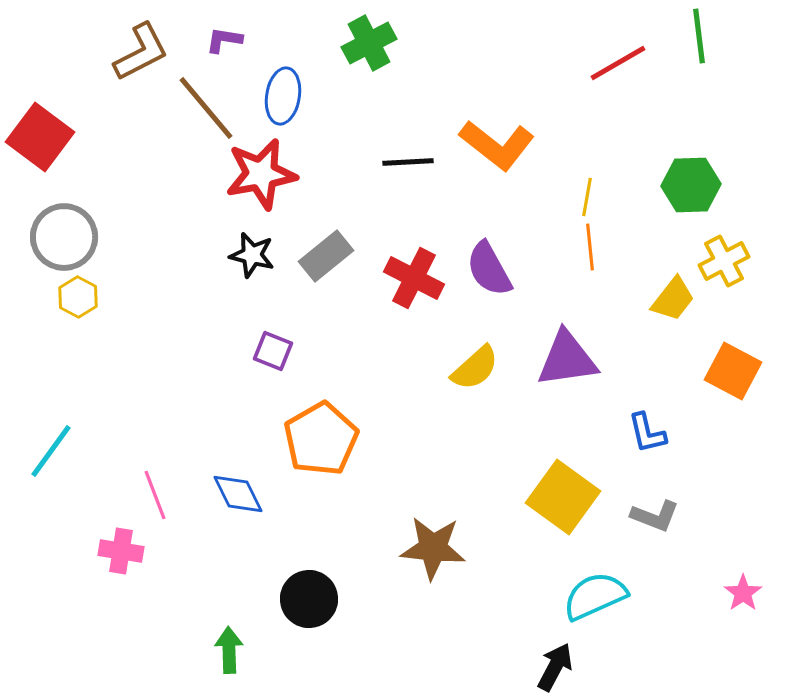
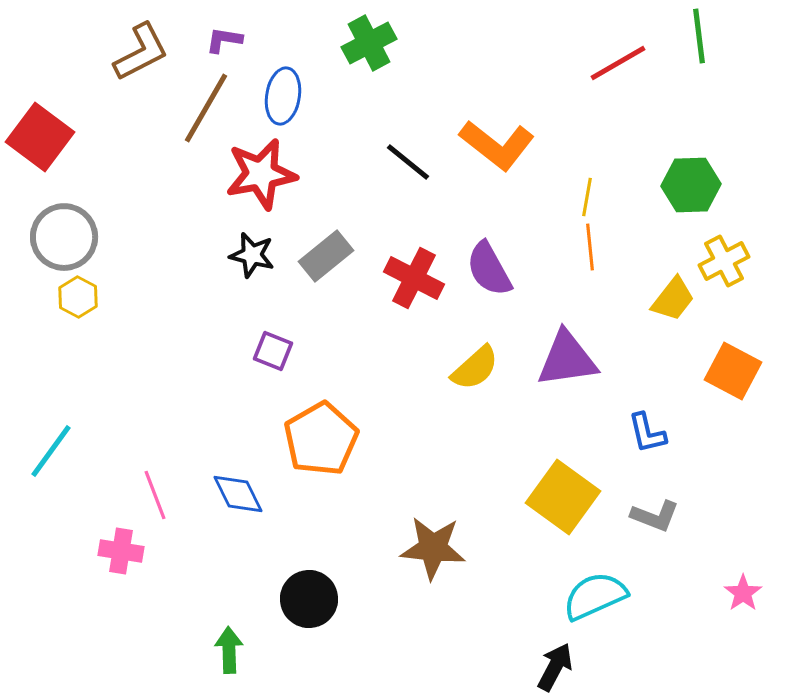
brown line: rotated 70 degrees clockwise
black line: rotated 42 degrees clockwise
